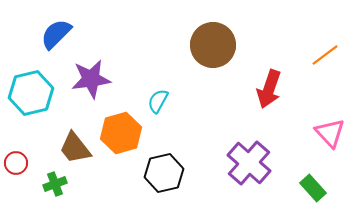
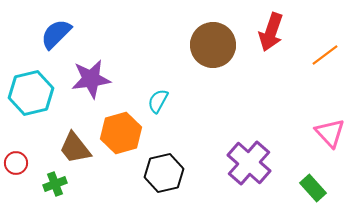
red arrow: moved 2 px right, 57 px up
